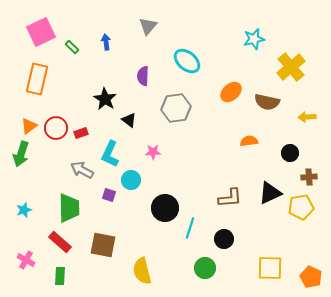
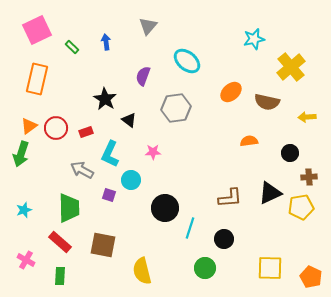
pink square at (41, 32): moved 4 px left, 2 px up
purple semicircle at (143, 76): rotated 18 degrees clockwise
red rectangle at (81, 133): moved 5 px right, 1 px up
